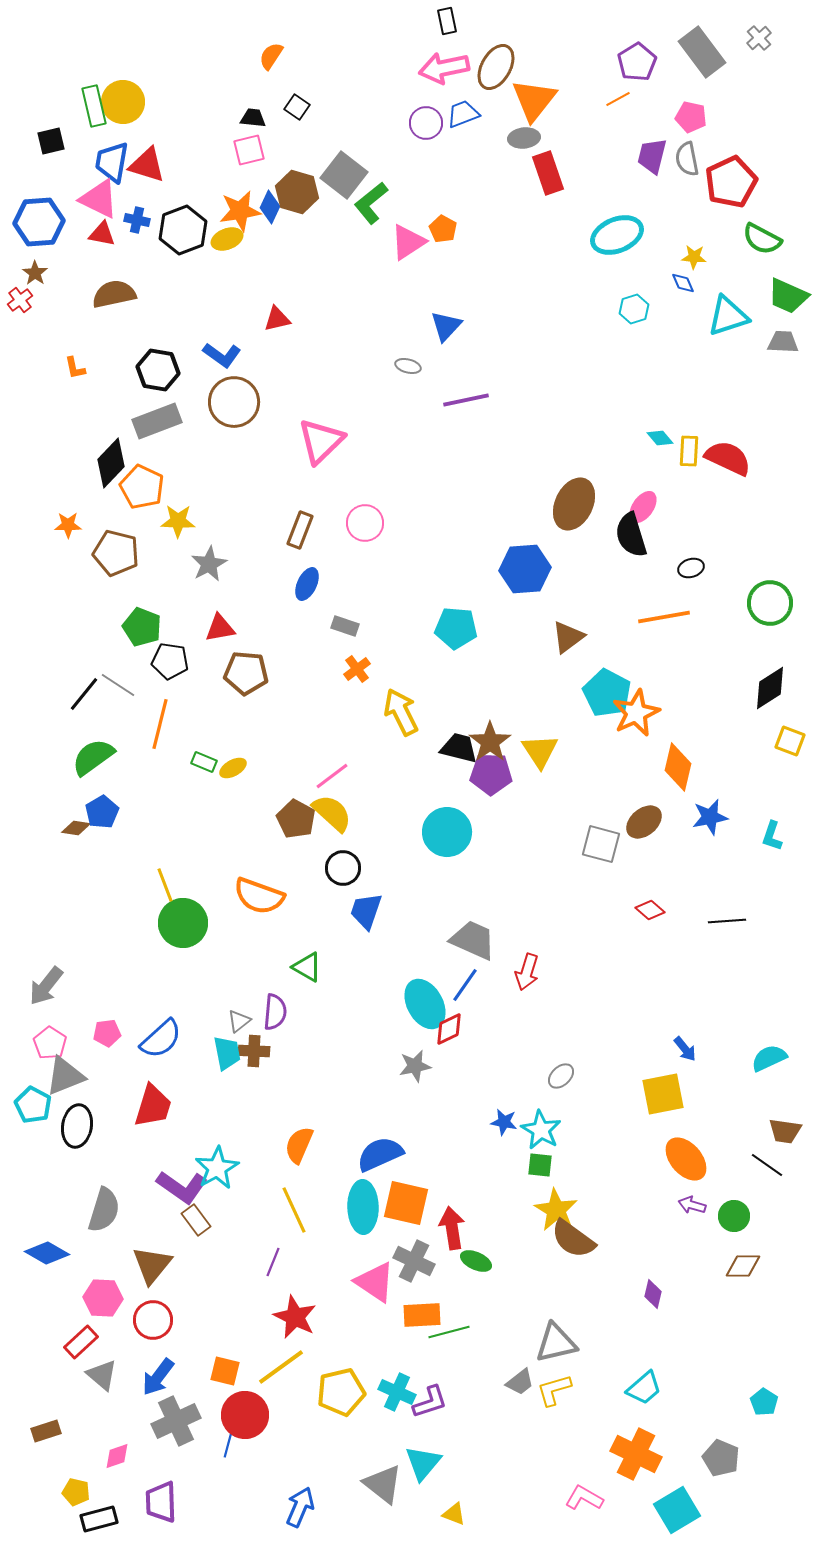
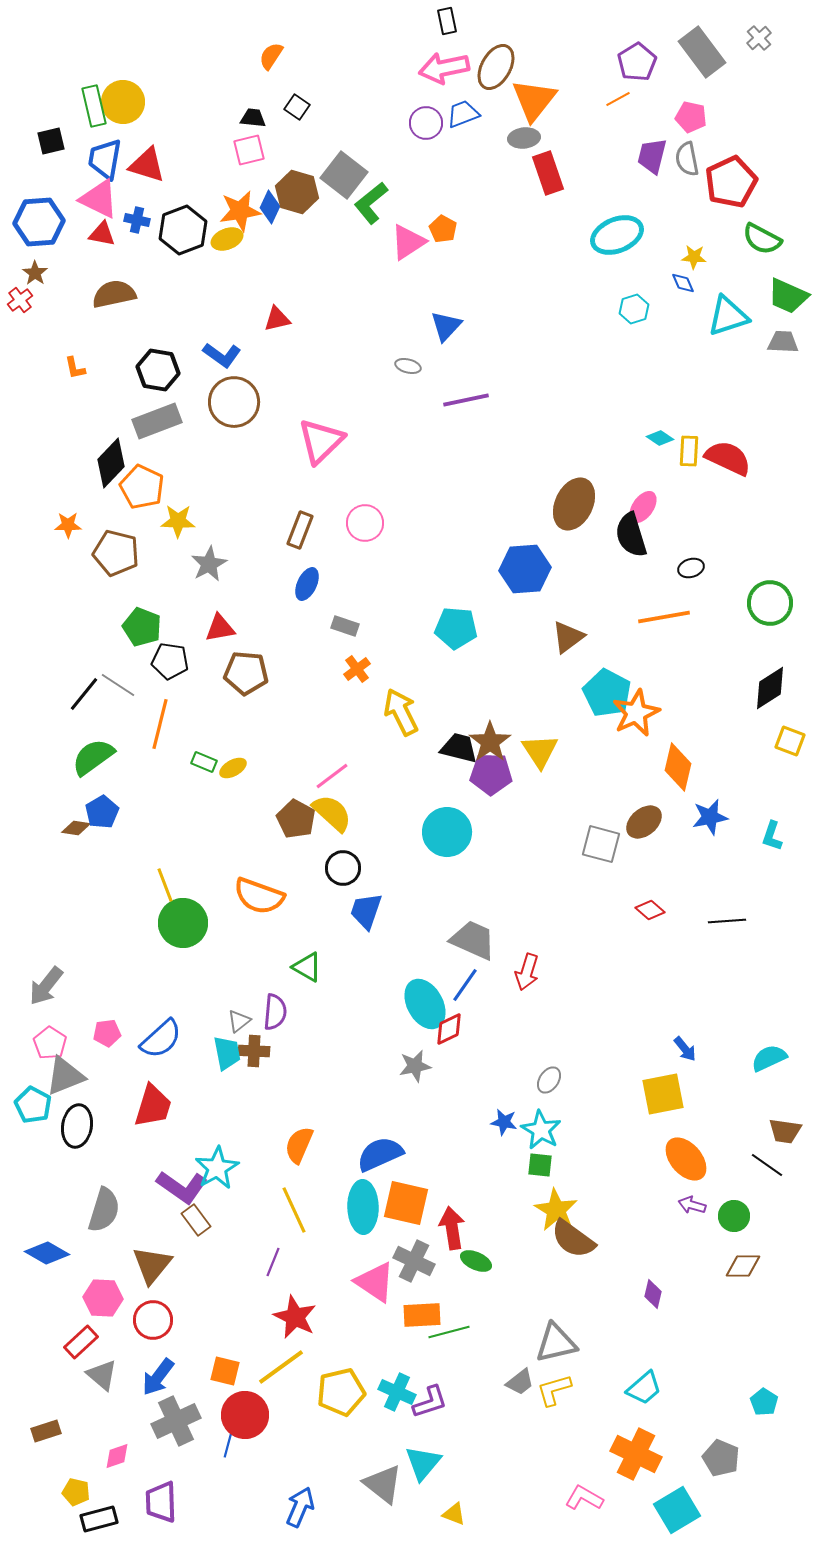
blue trapezoid at (112, 162): moved 7 px left, 3 px up
cyan diamond at (660, 438): rotated 16 degrees counterclockwise
gray ellipse at (561, 1076): moved 12 px left, 4 px down; rotated 12 degrees counterclockwise
